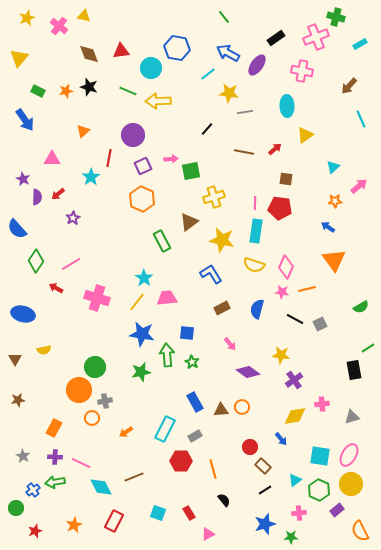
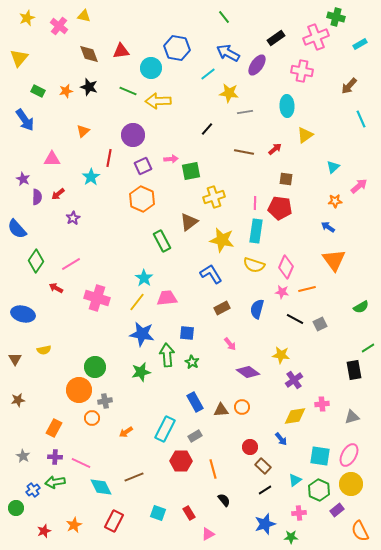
red star at (35, 531): moved 9 px right
